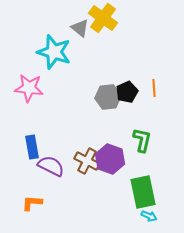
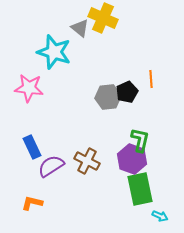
yellow cross: rotated 12 degrees counterclockwise
orange line: moved 3 px left, 9 px up
green L-shape: moved 2 px left
blue rectangle: rotated 15 degrees counterclockwise
purple hexagon: moved 22 px right
purple semicircle: rotated 60 degrees counterclockwise
green rectangle: moved 3 px left, 3 px up
orange L-shape: rotated 10 degrees clockwise
cyan arrow: moved 11 px right
